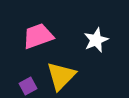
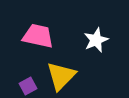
pink trapezoid: rotated 32 degrees clockwise
